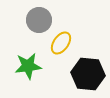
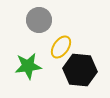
yellow ellipse: moved 4 px down
black hexagon: moved 8 px left, 4 px up
